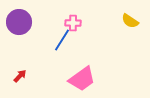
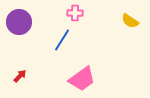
pink cross: moved 2 px right, 10 px up
